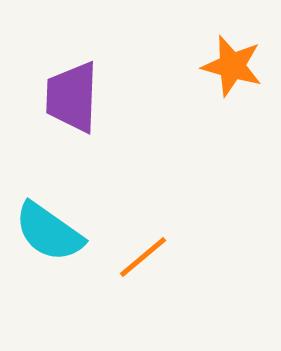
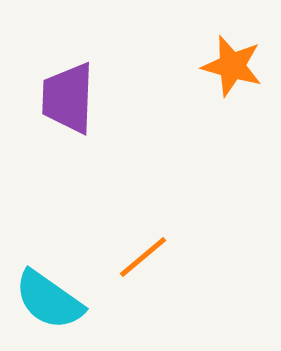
purple trapezoid: moved 4 px left, 1 px down
cyan semicircle: moved 68 px down
